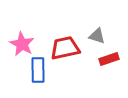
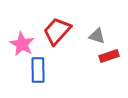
red trapezoid: moved 8 px left, 17 px up; rotated 36 degrees counterclockwise
red rectangle: moved 3 px up
